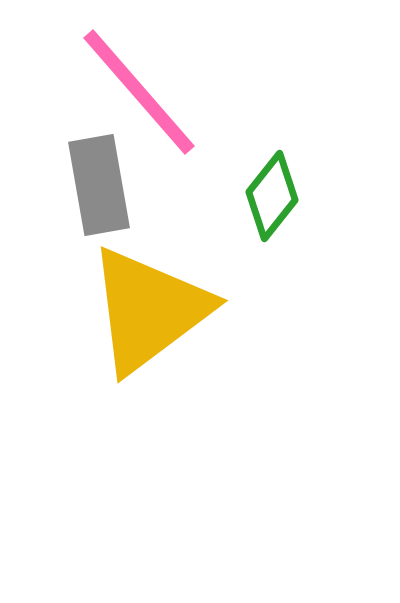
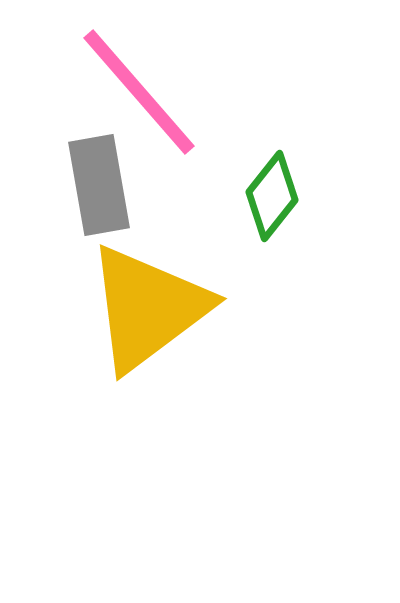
yellow triangle: moved 1 px left, 2 px up
